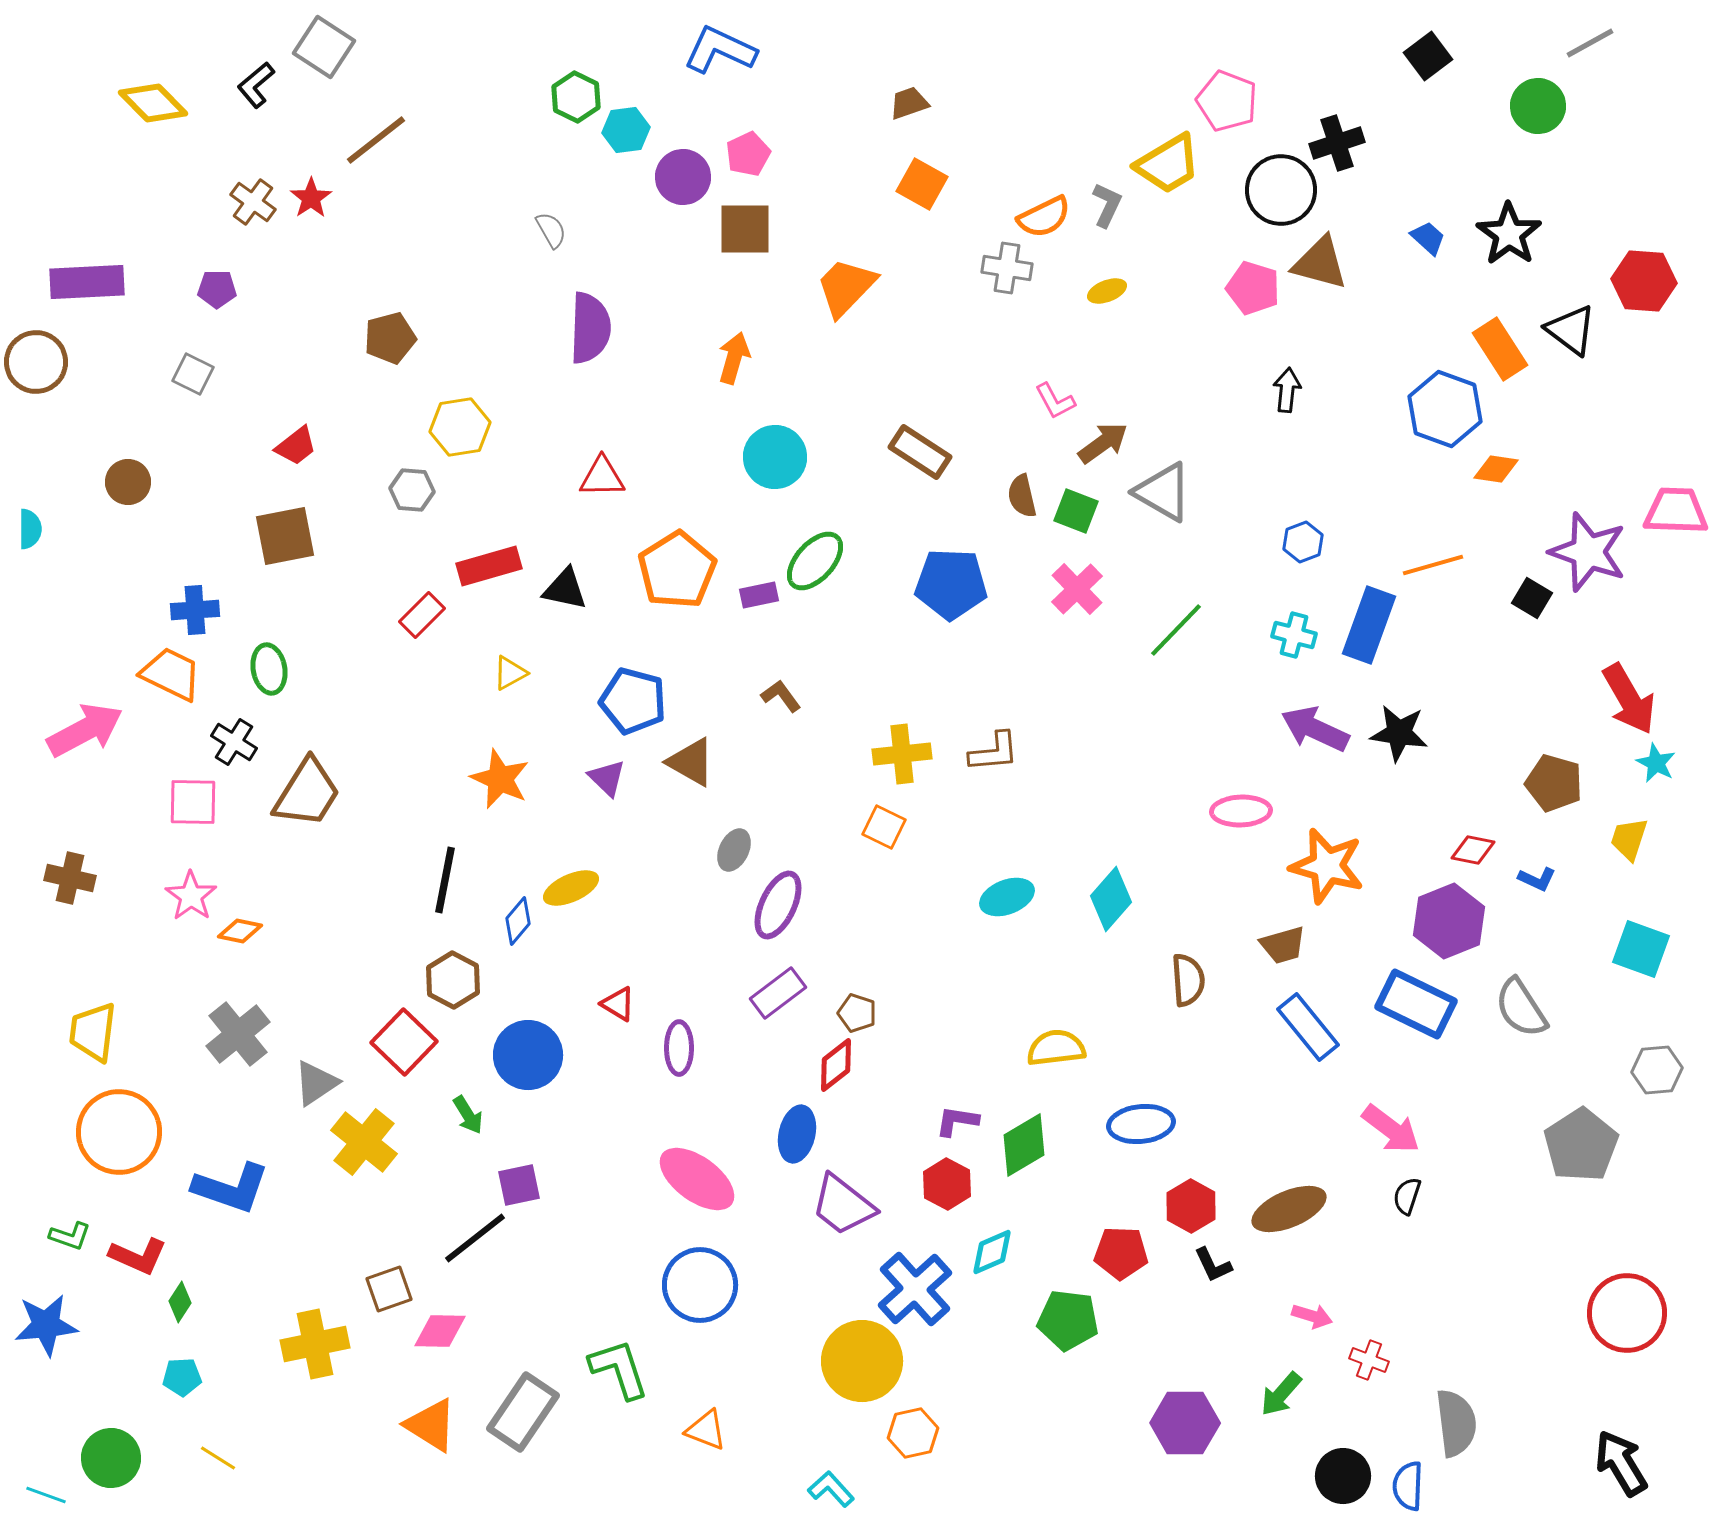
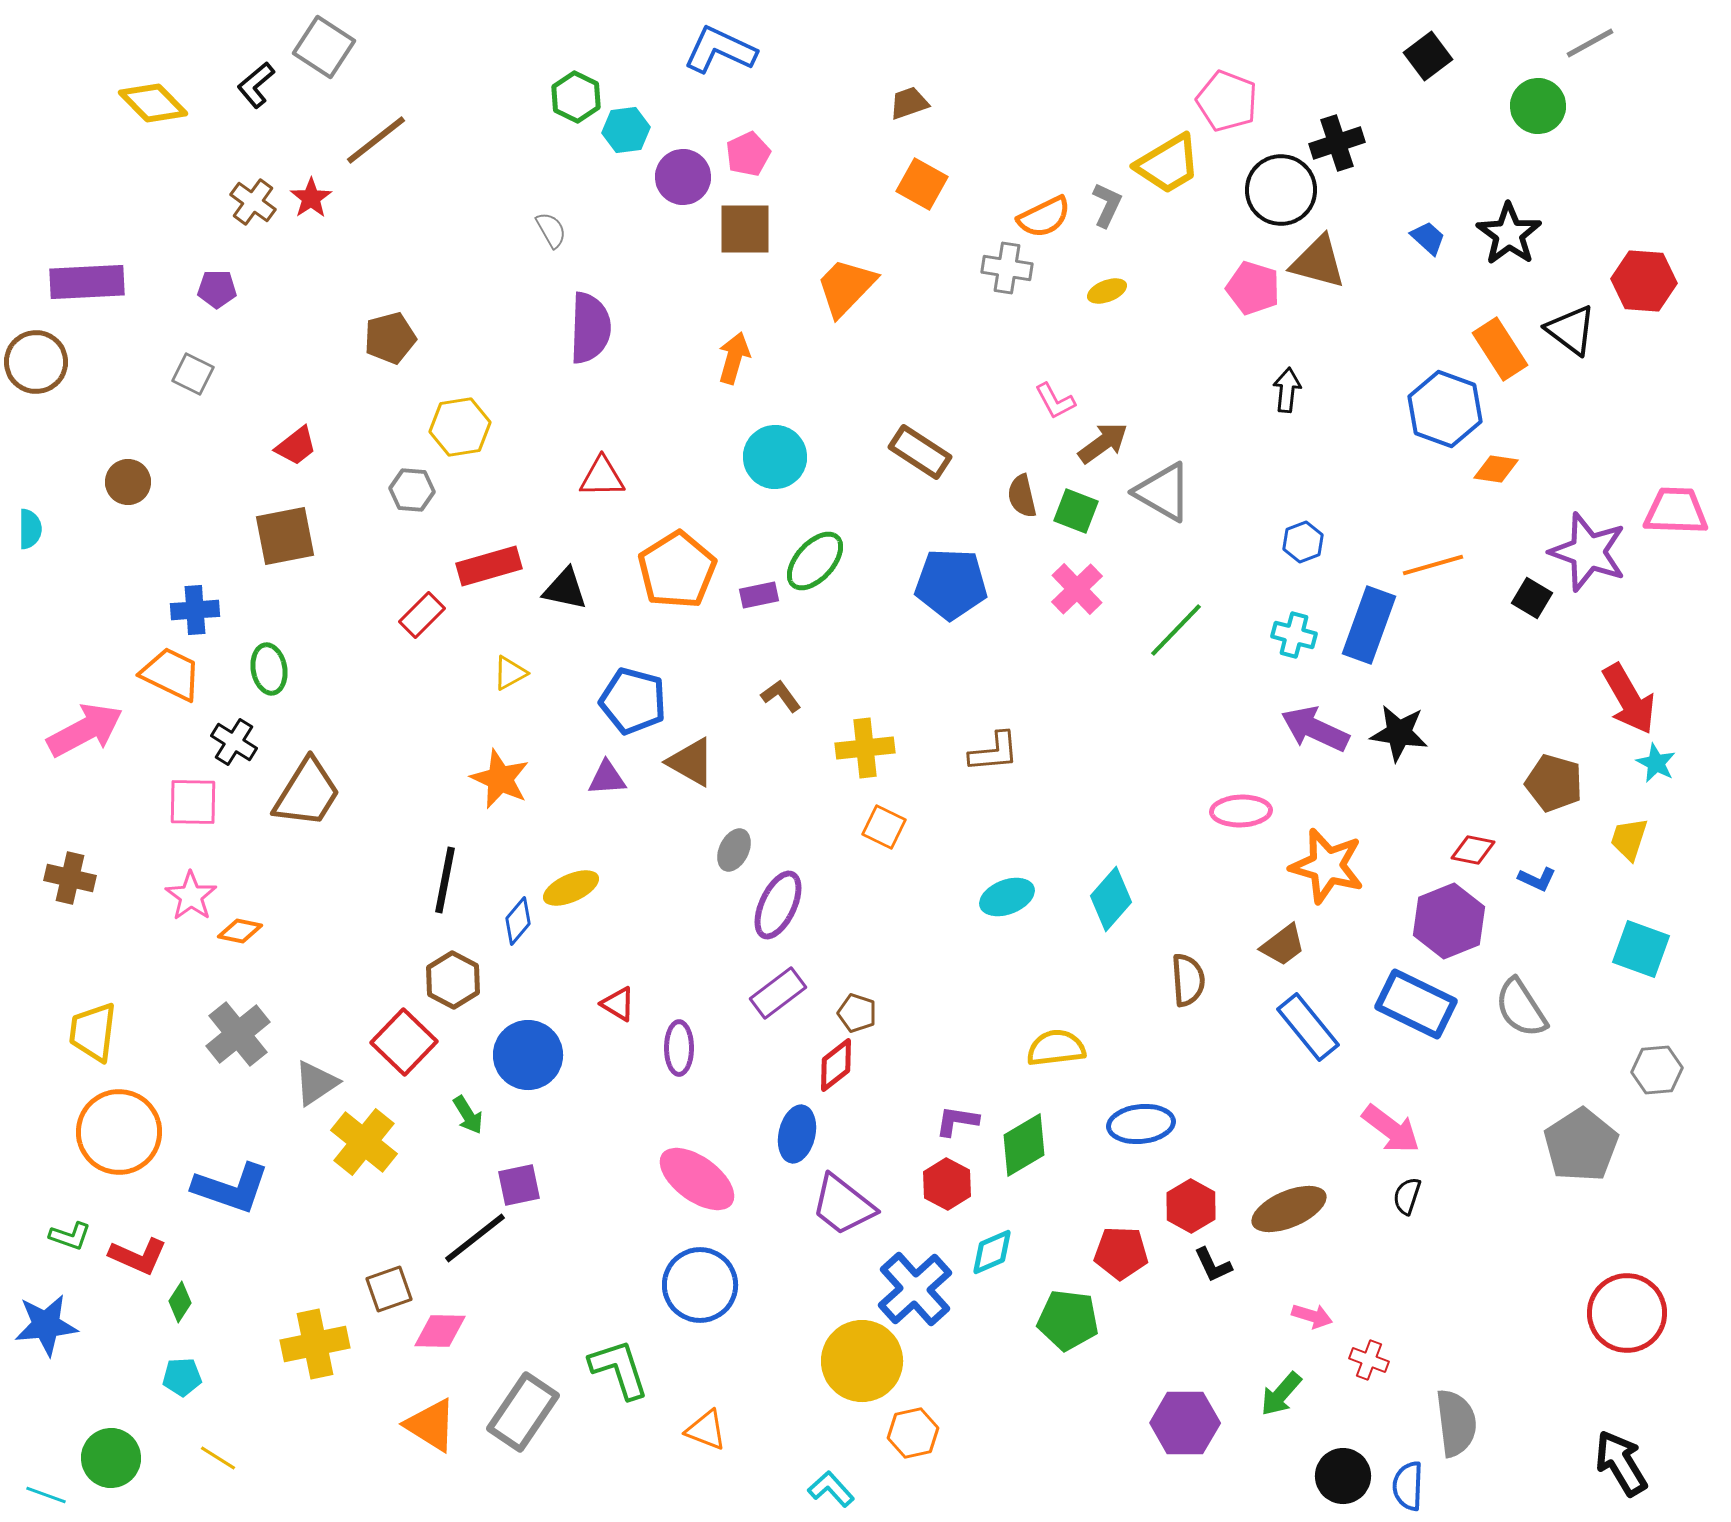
brown triangle at (1320, 263): moved 2 px left, 1 px up
yellow cross at (902, 754): moved 37 px left, 6 px up
purple triangle at (607, 778): rotated 48 degrees counterclockwise
brown trapezoid at (1283, 945): rotated 21 degrees counterclockwise
